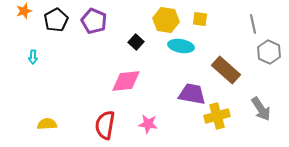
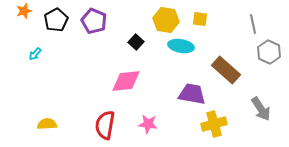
cyan arrow: moved 2 px right, 3 px up; rotated 40 degrees clockwise
yellow cross: moved 3 px left, 8 px down
